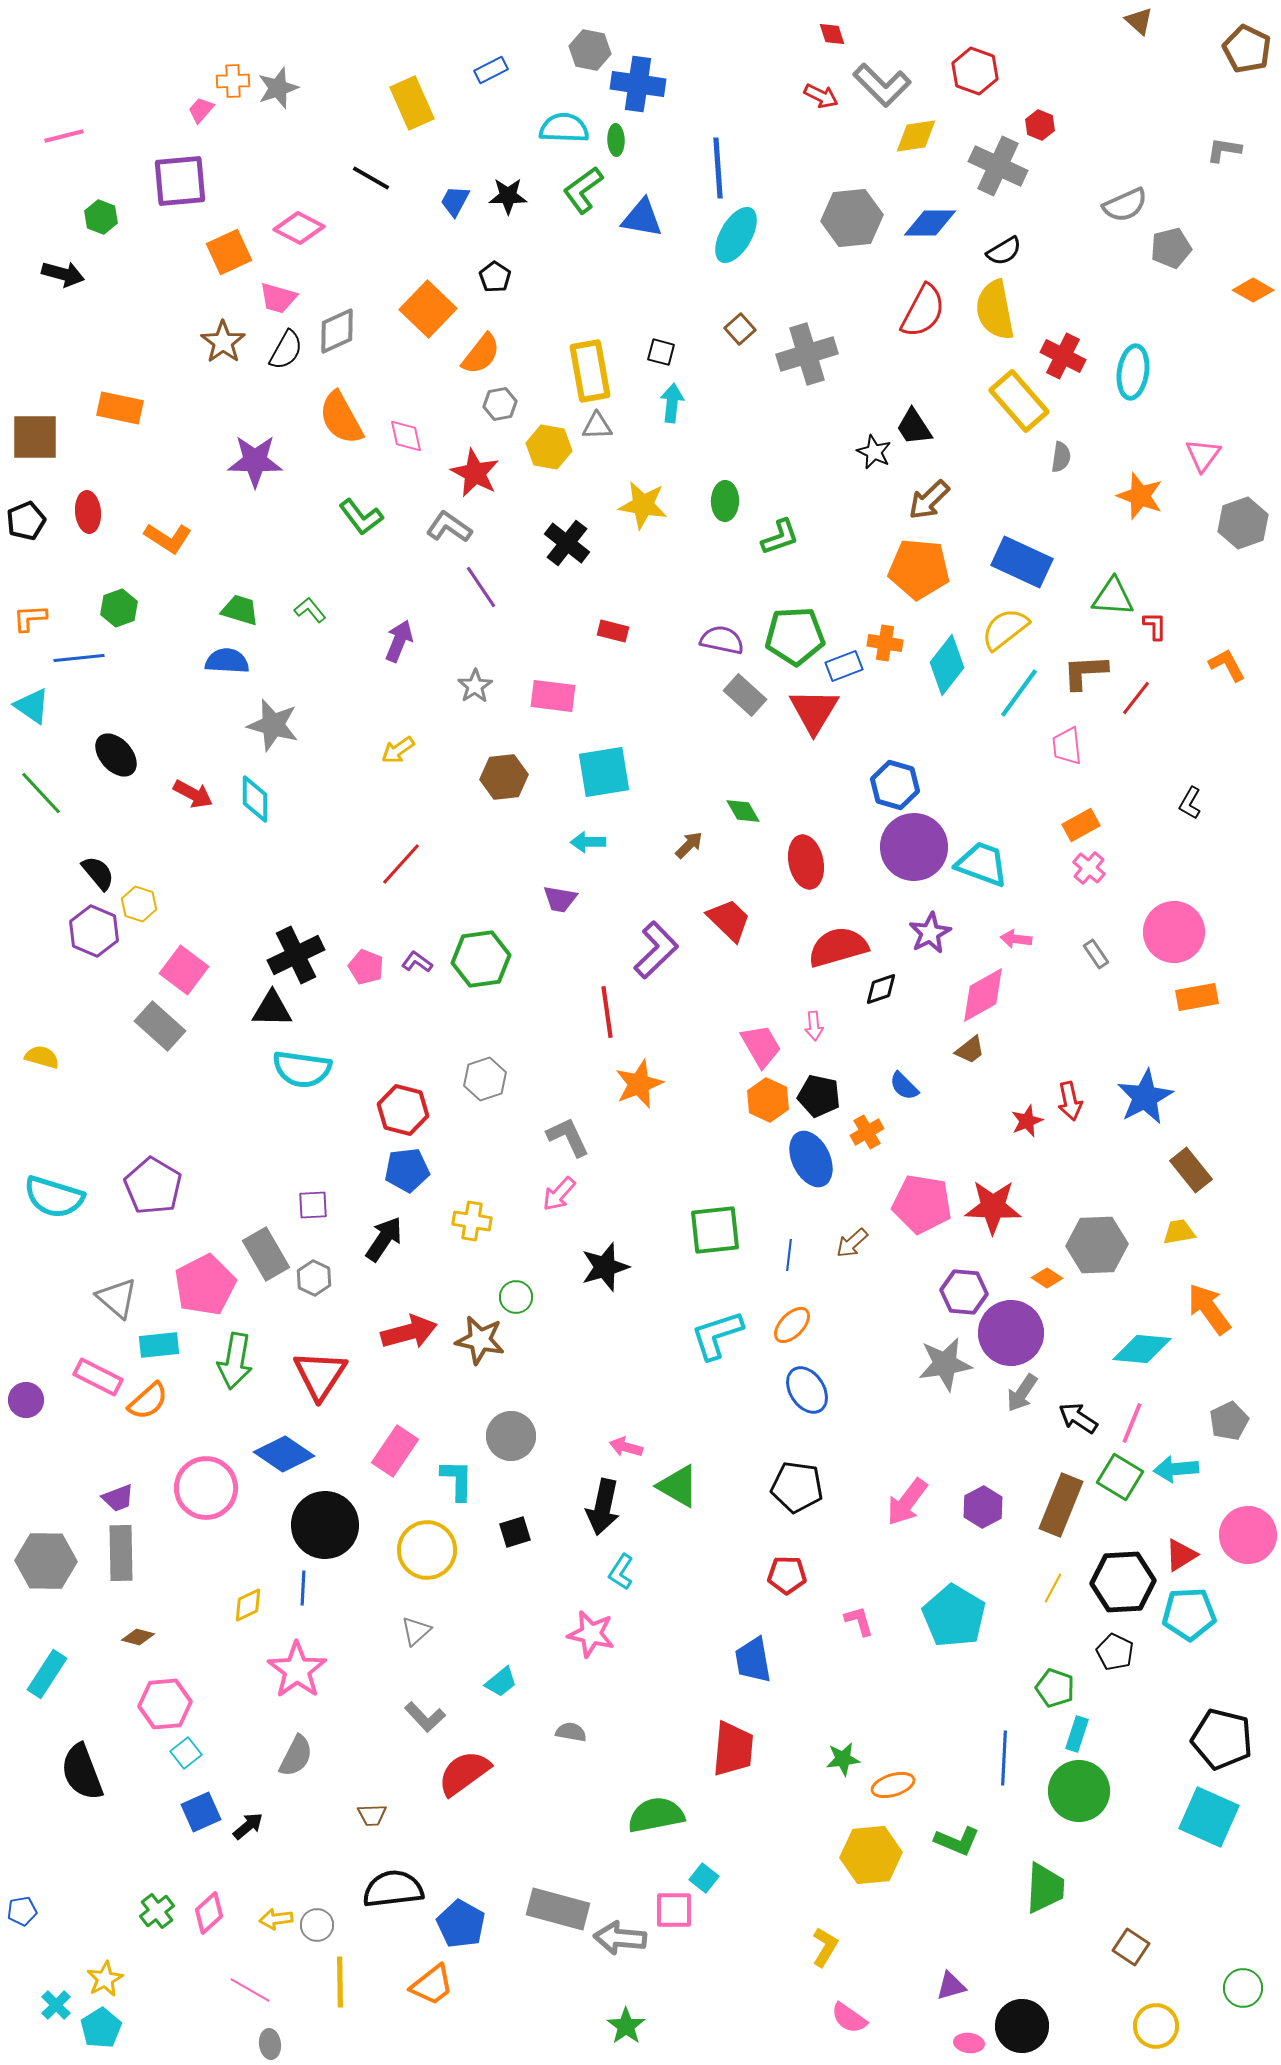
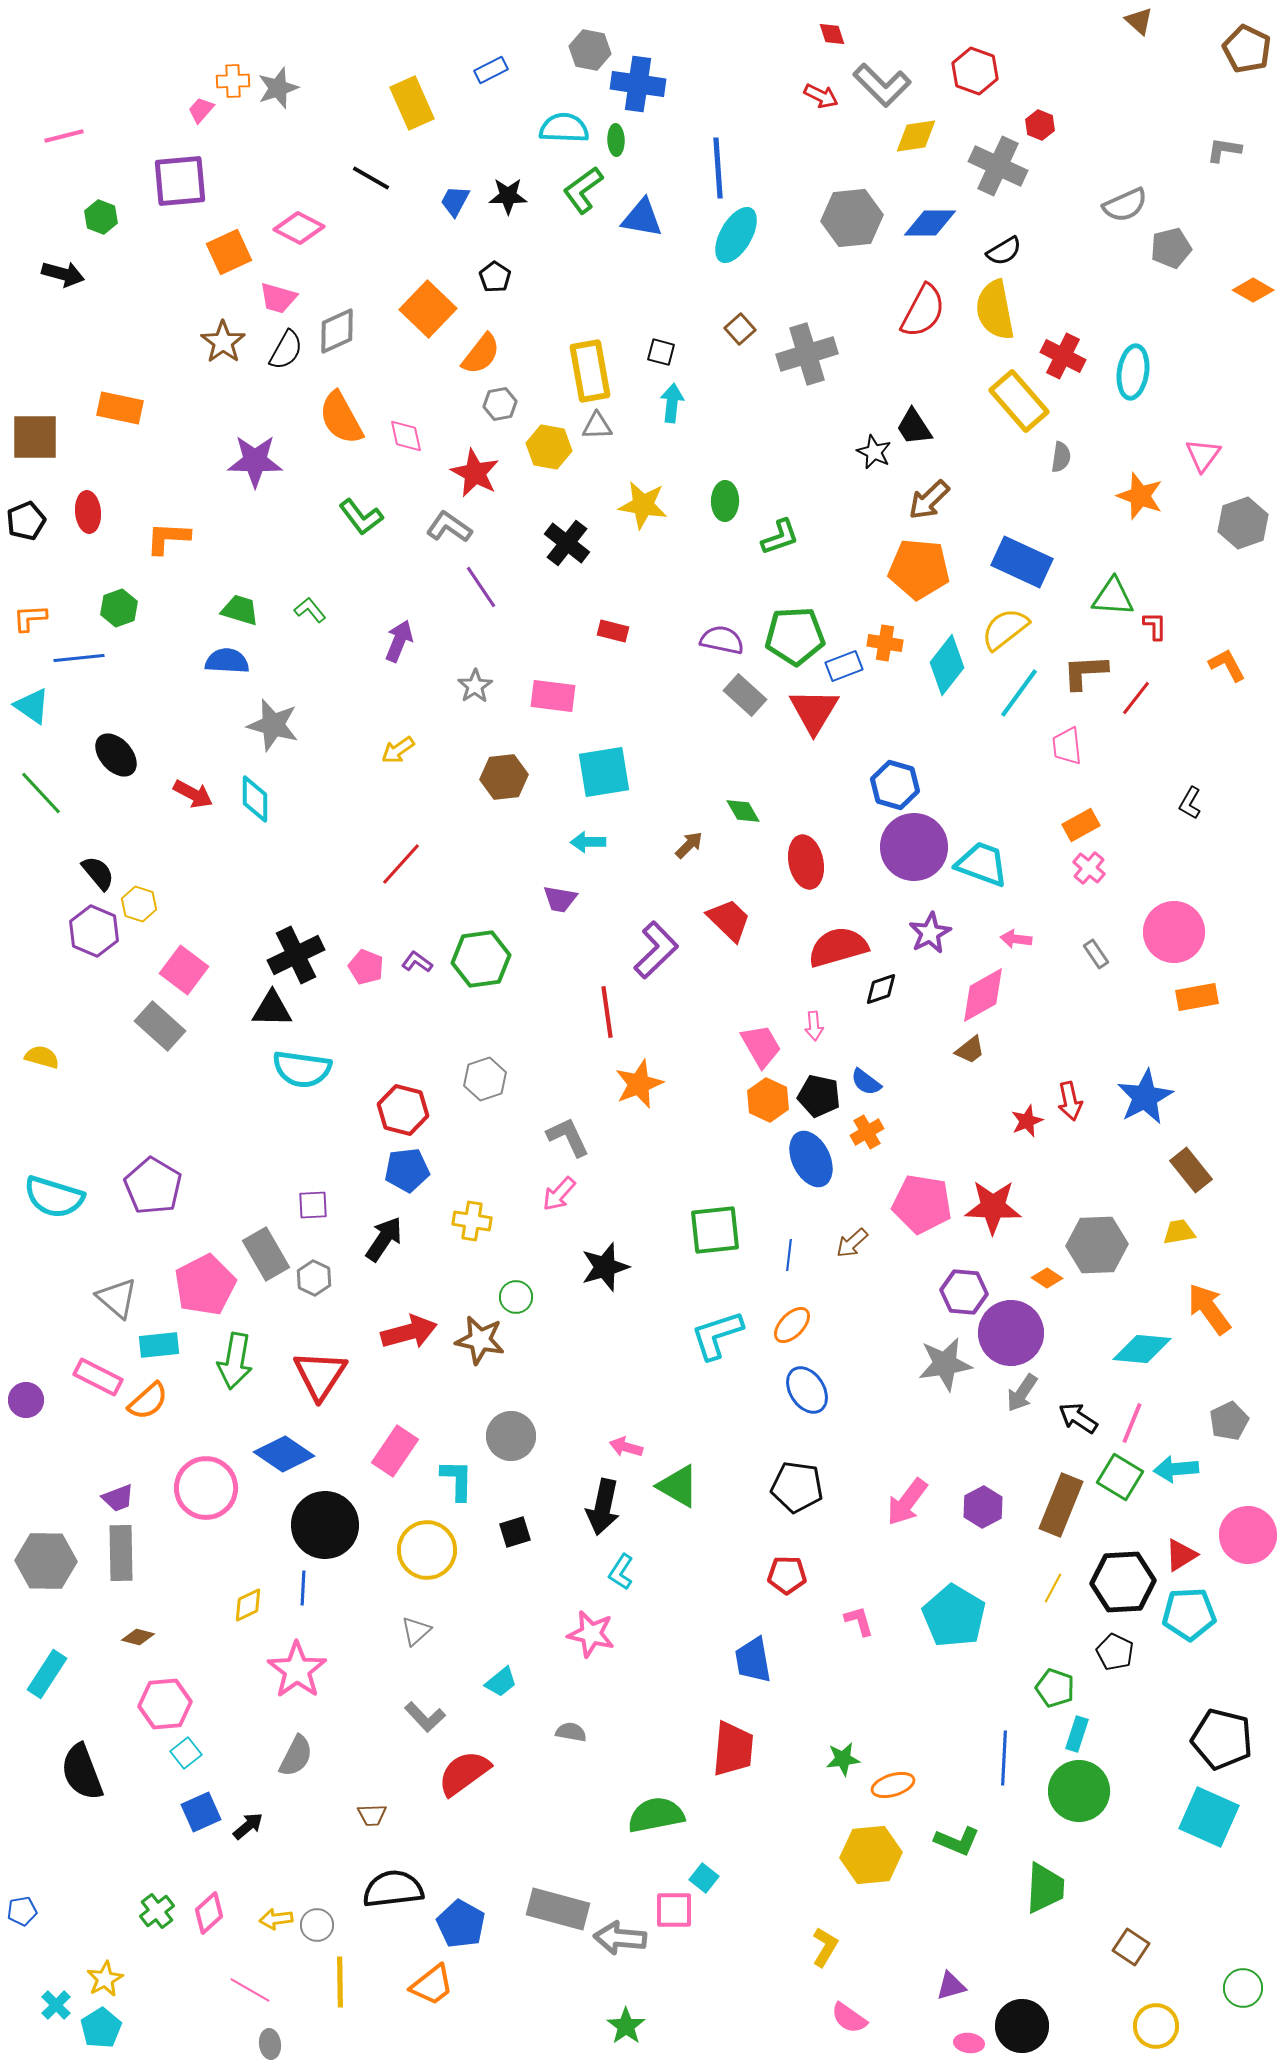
orange L-shape at (168, 538): rotated 150 degrees clockwise
blue semicircle at (904, 1086): moved 38 px left, 4 px up; rotated 8 degrees counterclockwise
